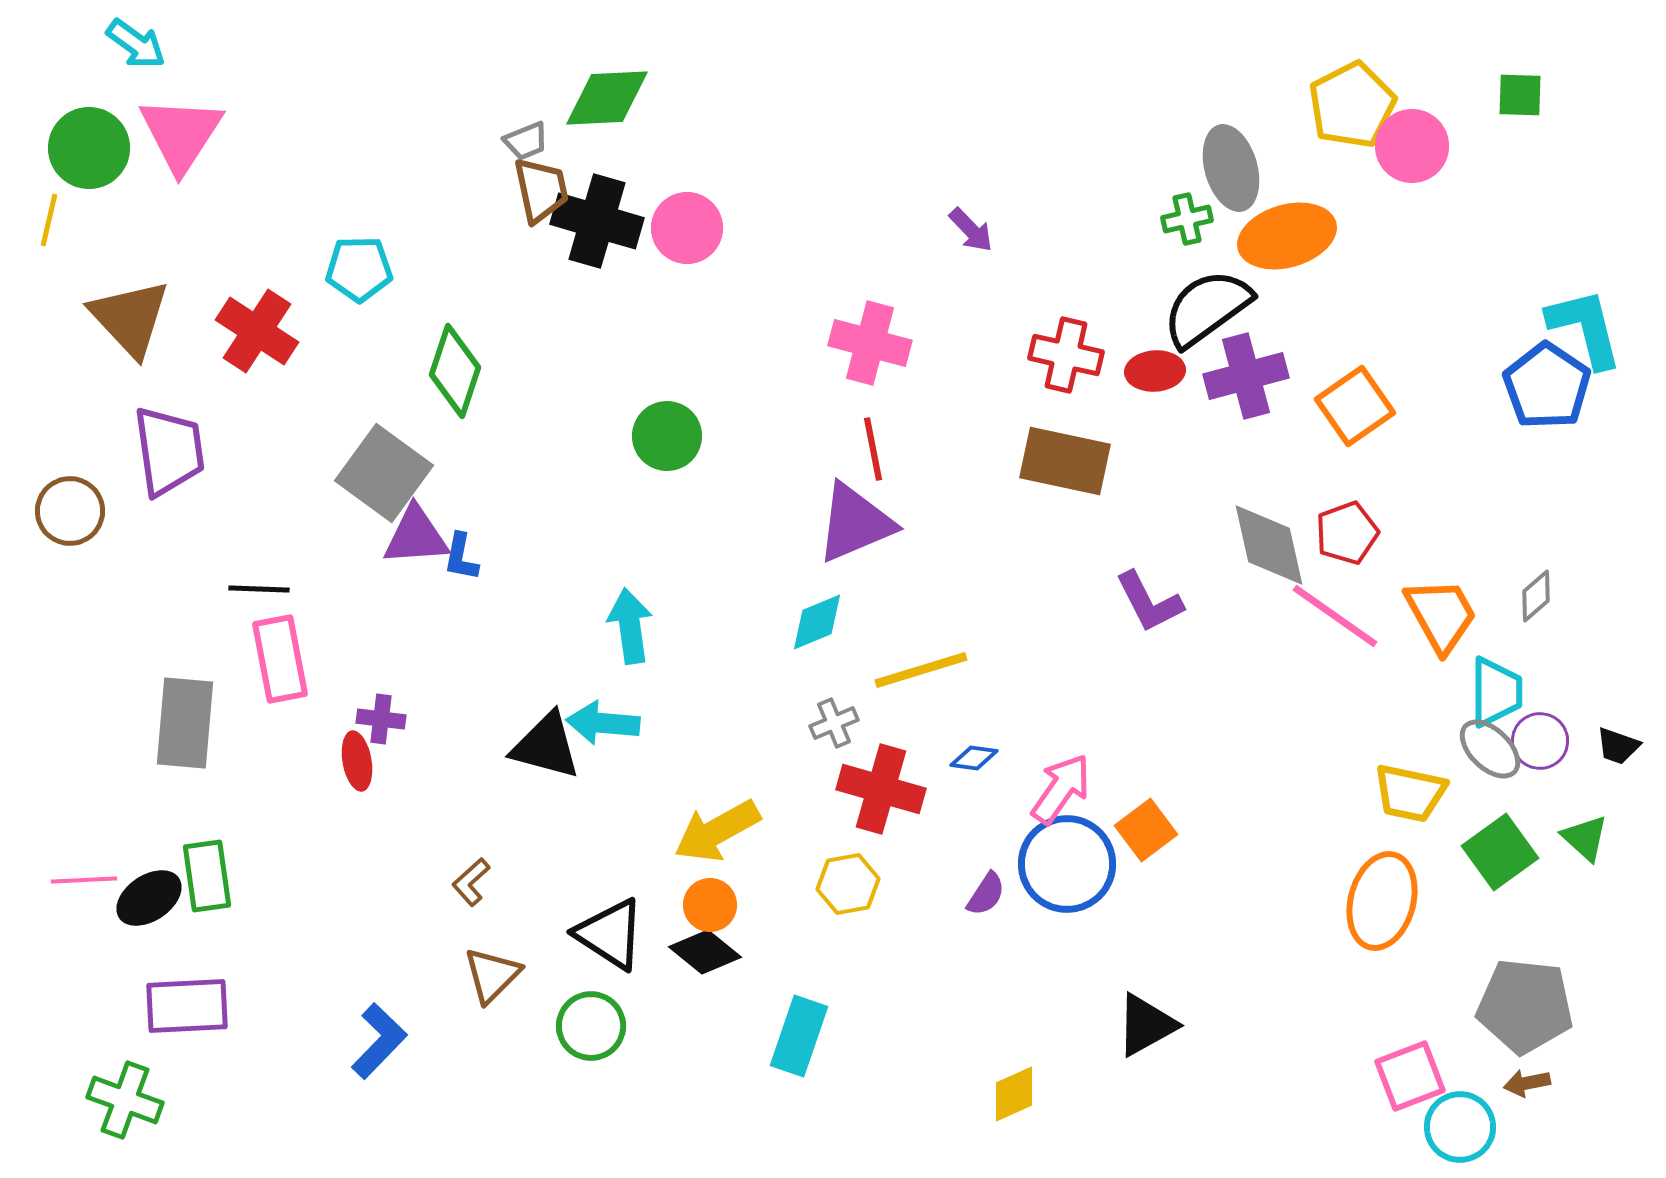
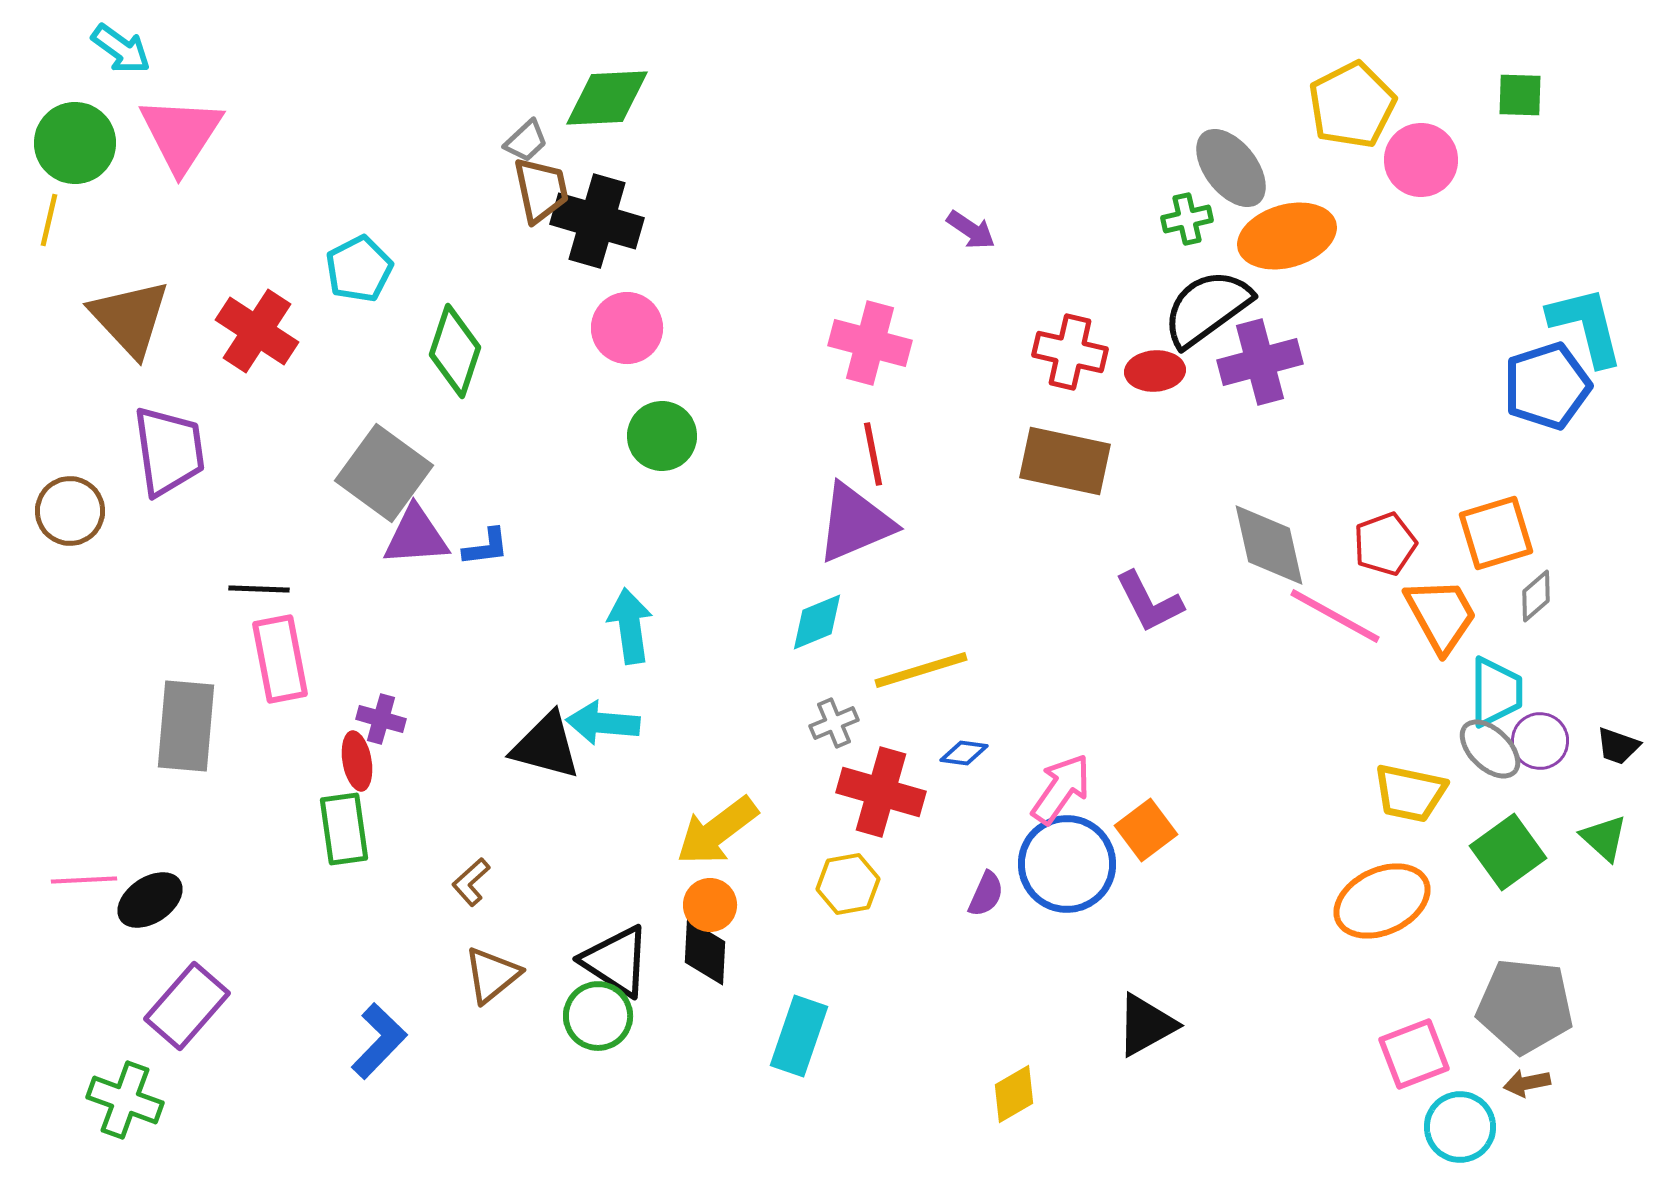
cyan arrow at (136, 44): moved 15 px left, 5 px down
gray trapezoid at (526, 141): rotated 21 degrees counterclockwise
pink circle at (1412, 146): moved 9 px right, 14 px down
green circle at (89, 148): moved 14 px left, 5 px up
gray ellipse at (1231, 168): rotated 22 degrees counterclockwise
pink circle at (687, 228): moved 60 px left, 100 px down
purple arrow at (971, 230): rotated 12 degrees counterclockwise
cyan pentagon at (359, 269): rotated 26 degrees counterclockwise
cyan L-shape at (1585, 328): moved 1 px right, 2 px up
red cross at (1066, 355): moved 4 px right, 3 px up
green diamond at (455, 371): moved 20 px up
purple cross at (1246, 376): moved 14 px right, 14 px up
blue pentagon at (1547, 386): rotated 20 degrees clockwise
orange square at (1355, 406): moved 141 px right, 127 px down; rotated 18 degrees clockwise
green circle at (667, 436): moved 5 px left
red line at (873, 449): moved 5 px down
red pentagon at (1347, 533): moved 38 px right, 11 px down
blue L-shape at (461, 557): moved 25 px right, 10 px up; rotated 108 degrees counterclockwise
pink line at (1335, 616): rotated 6 degrees counterclockwise
purple cross at (381, 719): rotated 9 degrees clockwise
gray rectangle at (185, 723): moved 1 px right, 3 px down
blue diamond at (974, 758): moved 10 px left, 5 px up
red cross at (881, 789): moved 3 px down
yellow arrow at (717, 831): rotated 8 degrees counterclockwise
green triangle at (1585, 838): moved 19 px right
green square at (1500, 852): moved 8 px right
green rectangle at (207, 876): moved 137 px right, 47 px up
purple semicircle at (986, 894): rotated 9 degrees counterclockwise
black ellipse at (149, 898): moved 1 px right, 2 px down
orange ellipse at (1382, 901): rotated 50 degrees clockwise
black triangle at (610, 934): moved 6 px right, 27 px down
black diamond at (705, 952): rotated 54 degrees clockwise
brown triangle at (492, 975): rotated 6 degrees clockwise
purple rectangle at (187, 1006): rotated 46 degrees counterclockwise
green circle at (591, 1026): moved 7 px right, 10 px up
pink square at (1410, 1076): moved 4 px right, 22 px up
yellow diamond at (1014, 1094): rotated 6 degrees counterclockwise
